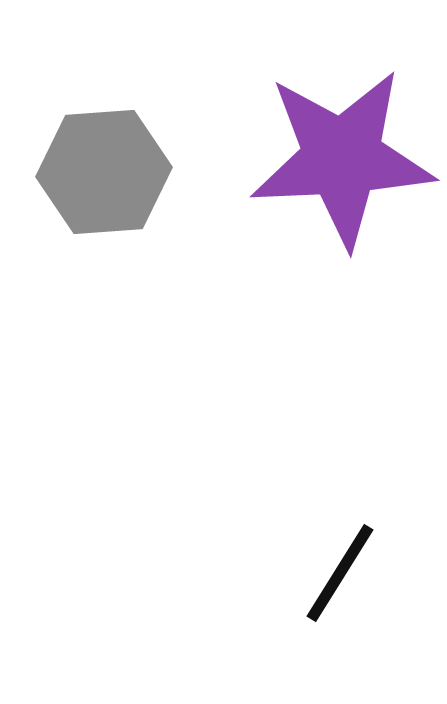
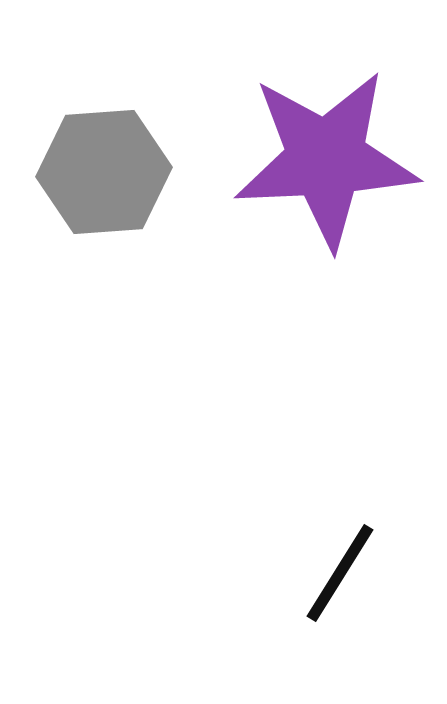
purple star: moved 16 px left, 1 px down
